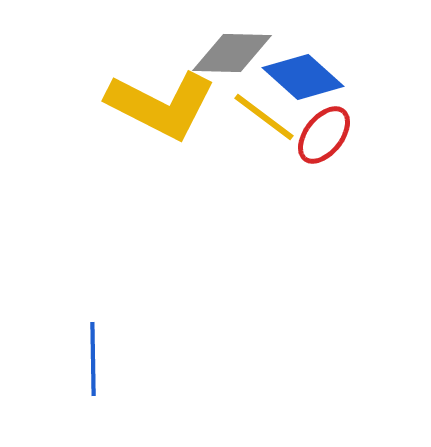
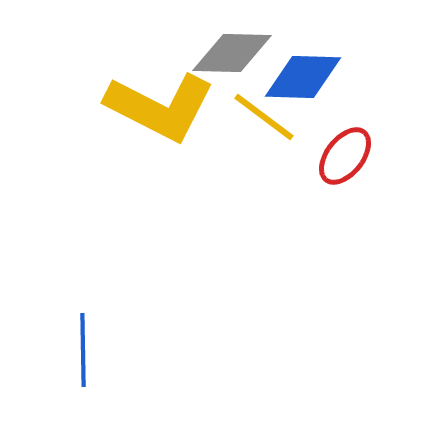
blue diamond: rotated 40 degrees counterclockwise
yellow L-shape: moved 1 px left, 2 px down
red ellipse: moved 21 px right, 21 px down
blue line: moved 10 px left, 9 px up
